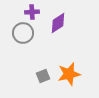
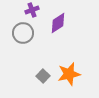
purple cross: moved 2 px up; rotated 16 degrees counterclockwise
gray square: rotated 24 degrees counterclockwise
